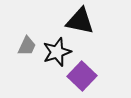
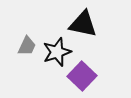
black triangle: moved 3 px right, 3 px down
